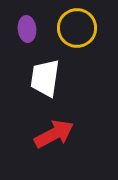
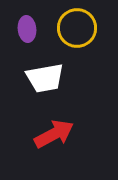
white trapezoid: rotated 108 degrees counterclockwise
